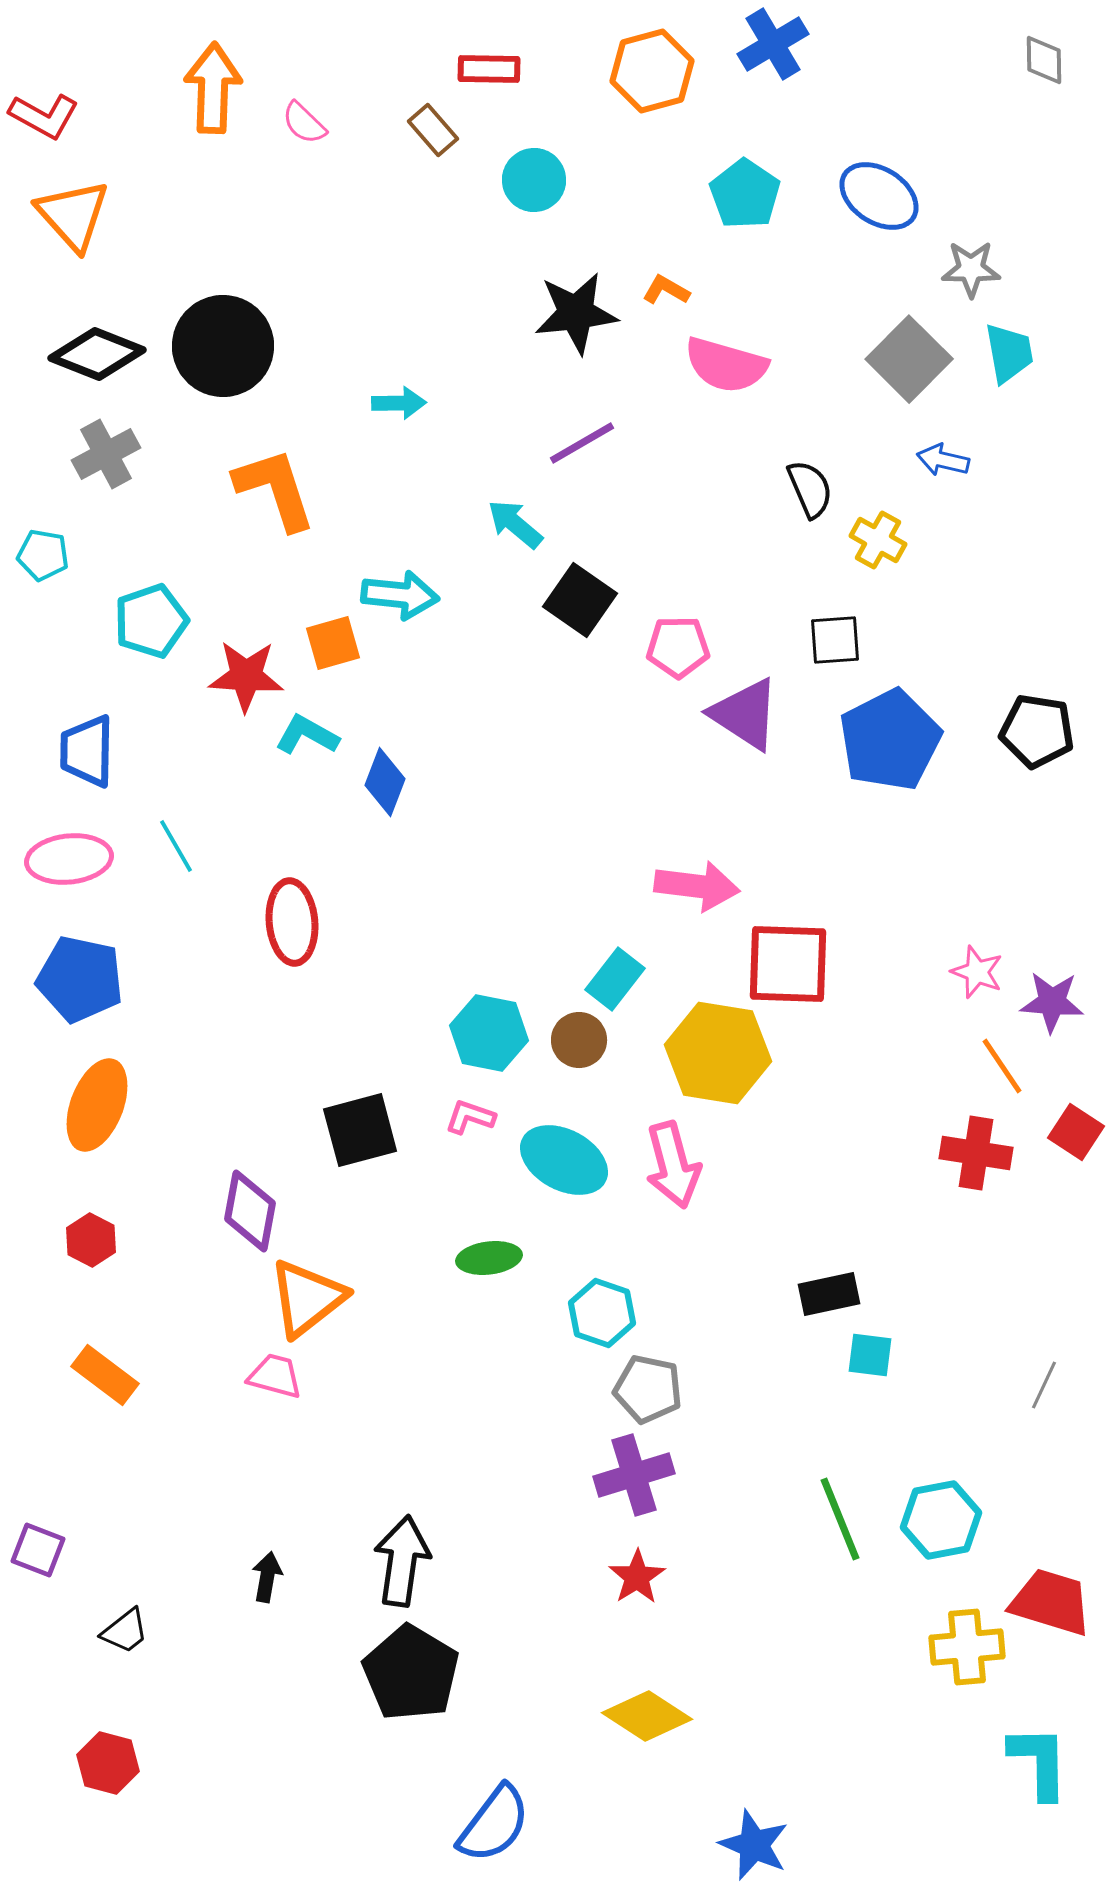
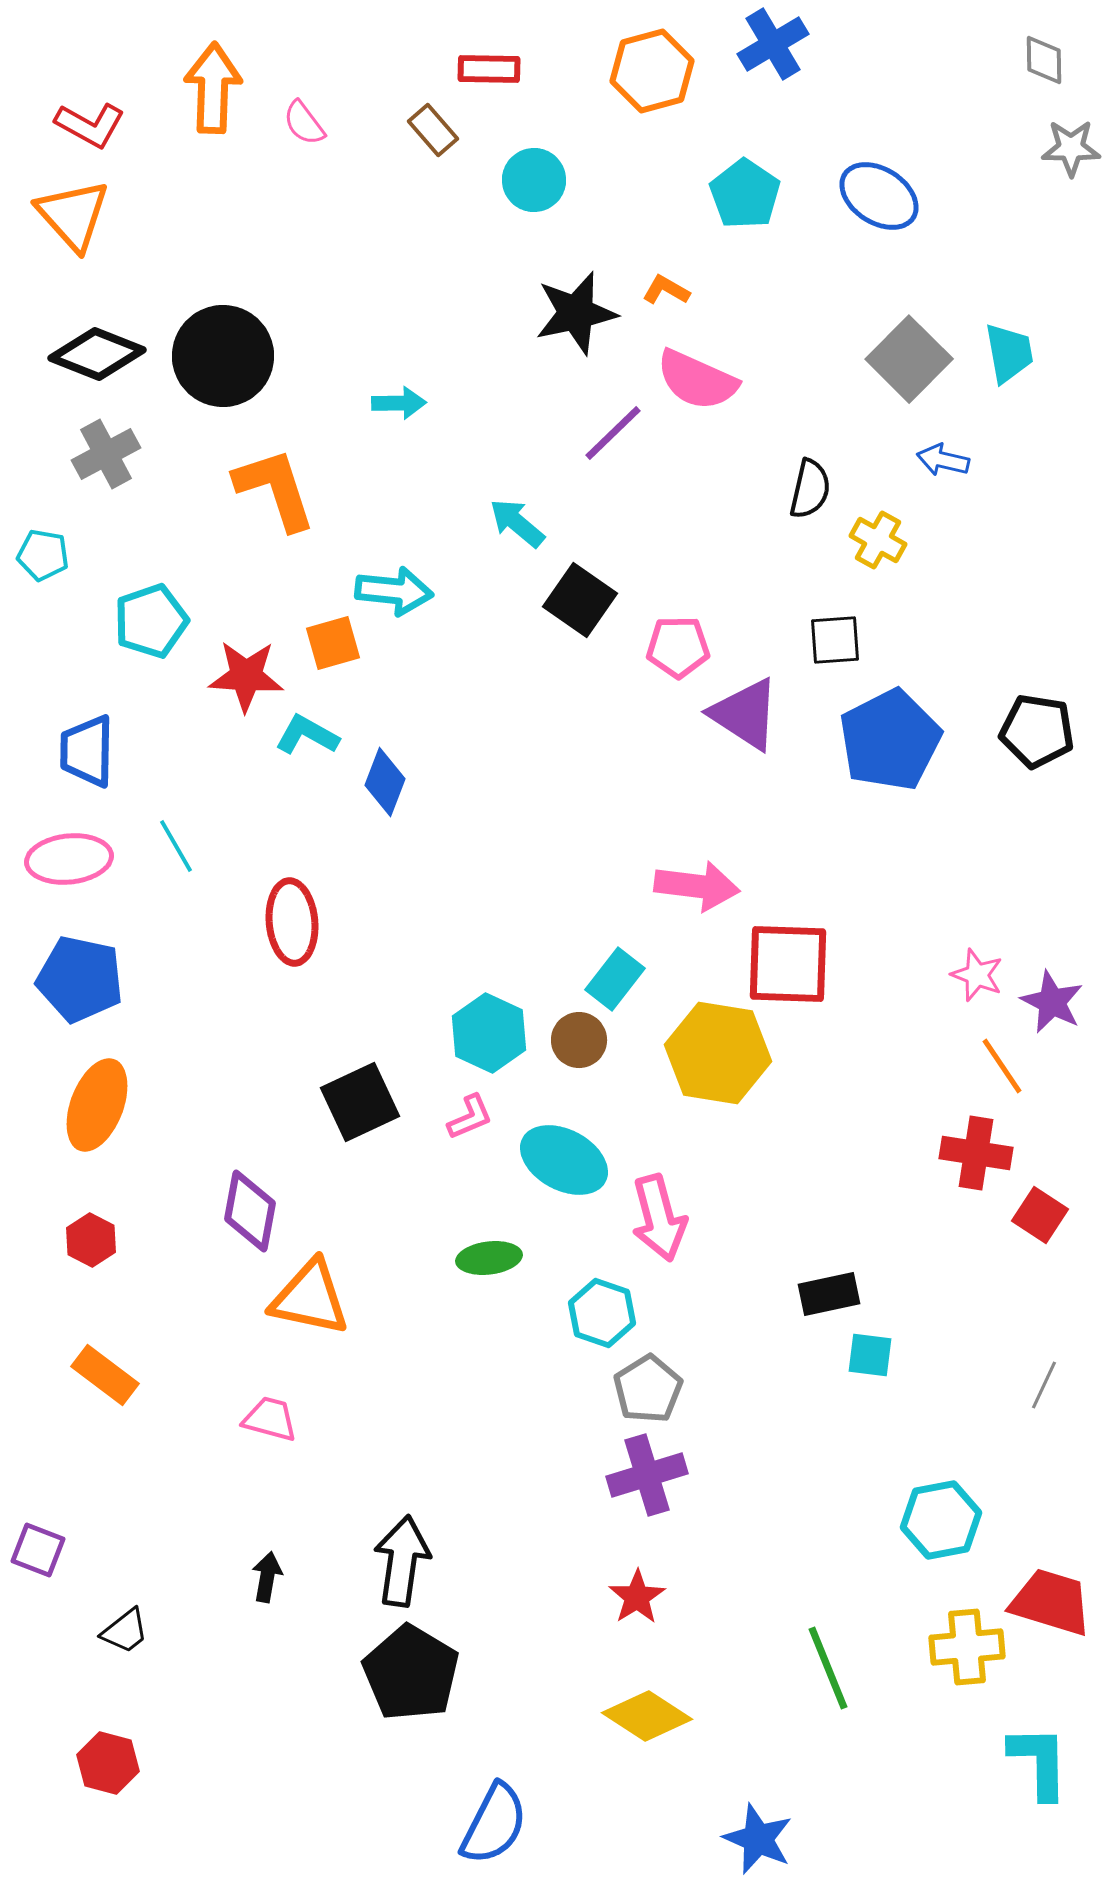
red L-shape at (44, 116): moved 46 px right, 9 px down
pink semicircle at (304, 123): rotated 9 degrees clockwise
gray star at (971, 269): moved 100 px right, 121 px up
black star at (576, 313): rotated 6 degrees counterclockwise
black circle at (223, 346): moved 10 px down
pink semicircle at (726, 365): moved 29 px left, 15 px down; rotated 8 degrees clockwise
purple line at (582, 443): moved 31 px right, 10 px up; rotated 14 degrees counterclockwise
black semicircle at (810, 489): rotated 36 degrees clockwise
cyan arrow at (515, 524): moved 2 px right, 1 px up
cyan arrow at (400, 595): moved 6 px left, 4 px up
pink star at (977, 972): moved 3 px down
purple star at (1052, 1002): rotated 22 degrees clockwise
cyan hexagon at (489, 1033): rotated 14 degrees clockwise
pink L-shape at (470, 1117): rotated 138 degrees clockwise
black square at (360, 1130): moved 28 px up; rotated 10 degrees counterclockwise
red square at (1076, 1132): moved 36 px left, 83 px down
pink arrow at (673, 1165): moved 14 px left, 53 px down
orange triangle at (307, 1298): moved 3 px right; rotated 50 degrees clockwise
pink trapezoid at (275, 1376): moved 5 px left, 43 px down
gray pentagon at (648, 1389): rotated 28 degrees clockwise
purple cross at (634, 1475): moved 13 px right
green line at (840, 1519): moved 12 px left, 149 px down
red star at (637, 1577): moved 20 px down
blue semicircle at (494, 1824): rotated 10 degrees counterclockwise
blue star at (754, 1845): moved 4 px right, 6 px up
